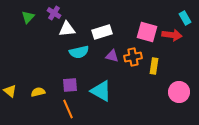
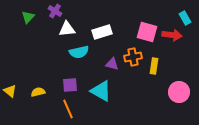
purple cross: moved 1 px right, 2 px up
purple triangle: moved 8 px down
